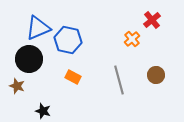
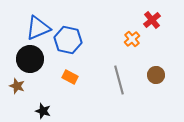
black circle: moved 1 px right
orange rectangle: moved 3 px left
